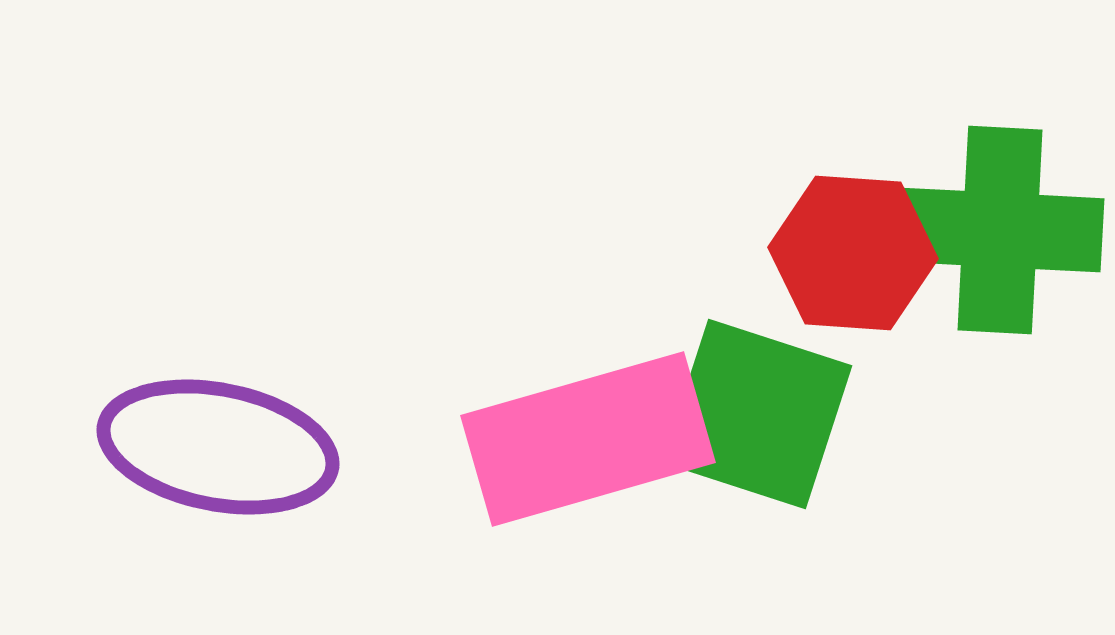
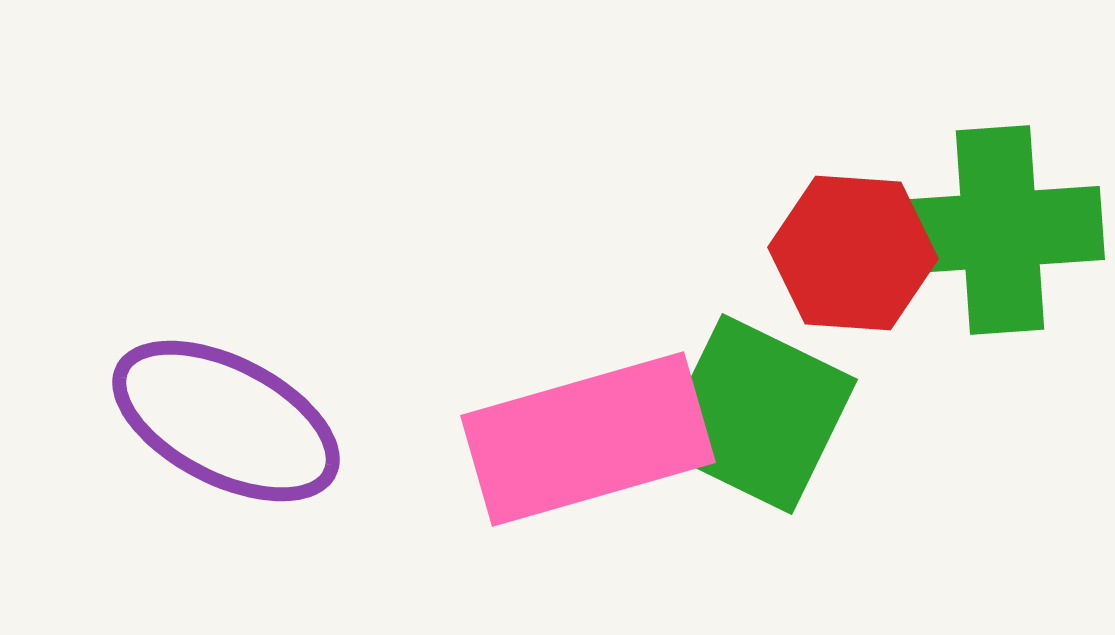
green cross: rotated 7 degrees counterclockwise
green square: rotated 8 degrees clockwise
purple ellipse: moved 8 px right, 26 px up; rotated 16 degrees clockwise
